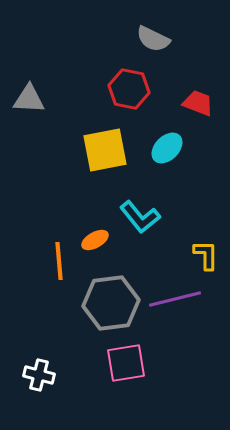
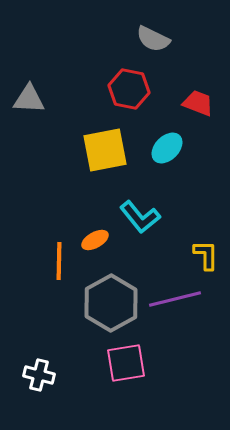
orange line: rotated 6 degrees clockwise
gray hexagon: rotated 22 degrees counterclockwise
